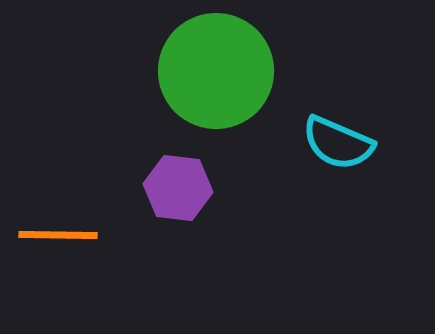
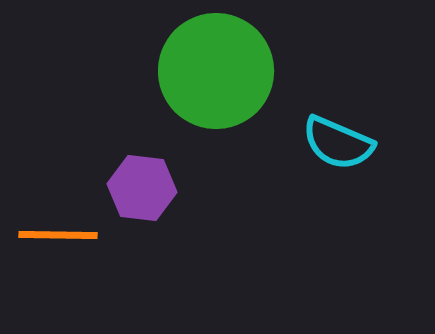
purple hexagon: moved 36 px left
